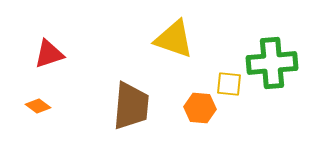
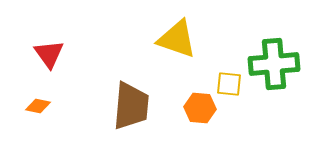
yellow triangle: moved 3 px right
red triangle: rotated 48 degrees counterclockwise
green cross: moved 2 px right, 1 px down
orange diamond: rotated 25 degrees counterclockwise
